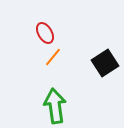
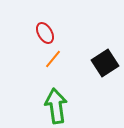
orange line: moved 2 px down
green arrow: moved 1 px right
